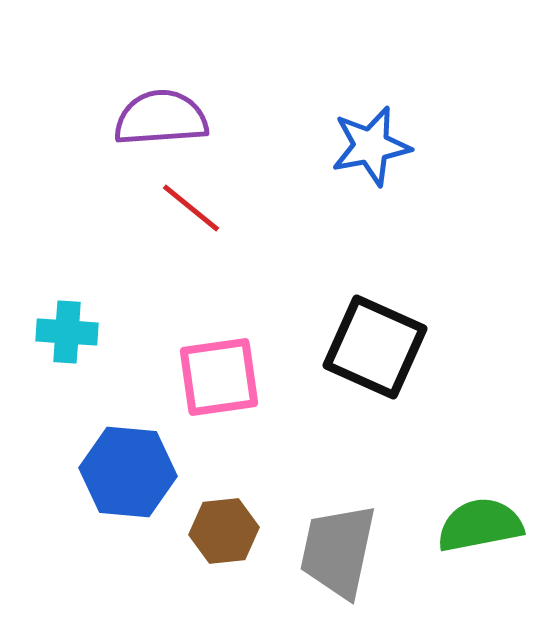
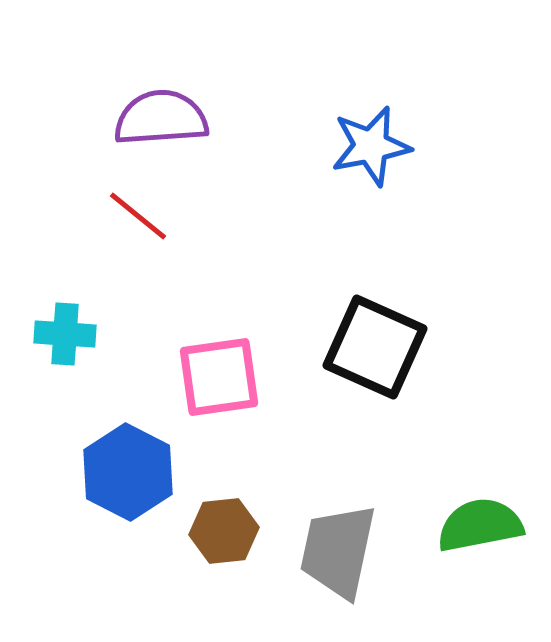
red line: moved 53 px left, 8 px down
cyan cross: moved 2 px left, 2 px down
blue hexagon: rotated 22 degrees clockwise
